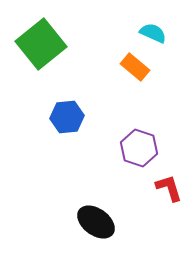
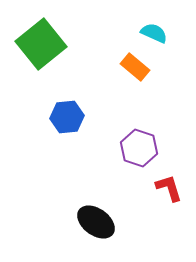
cyan semicircle: moved 1 px right
